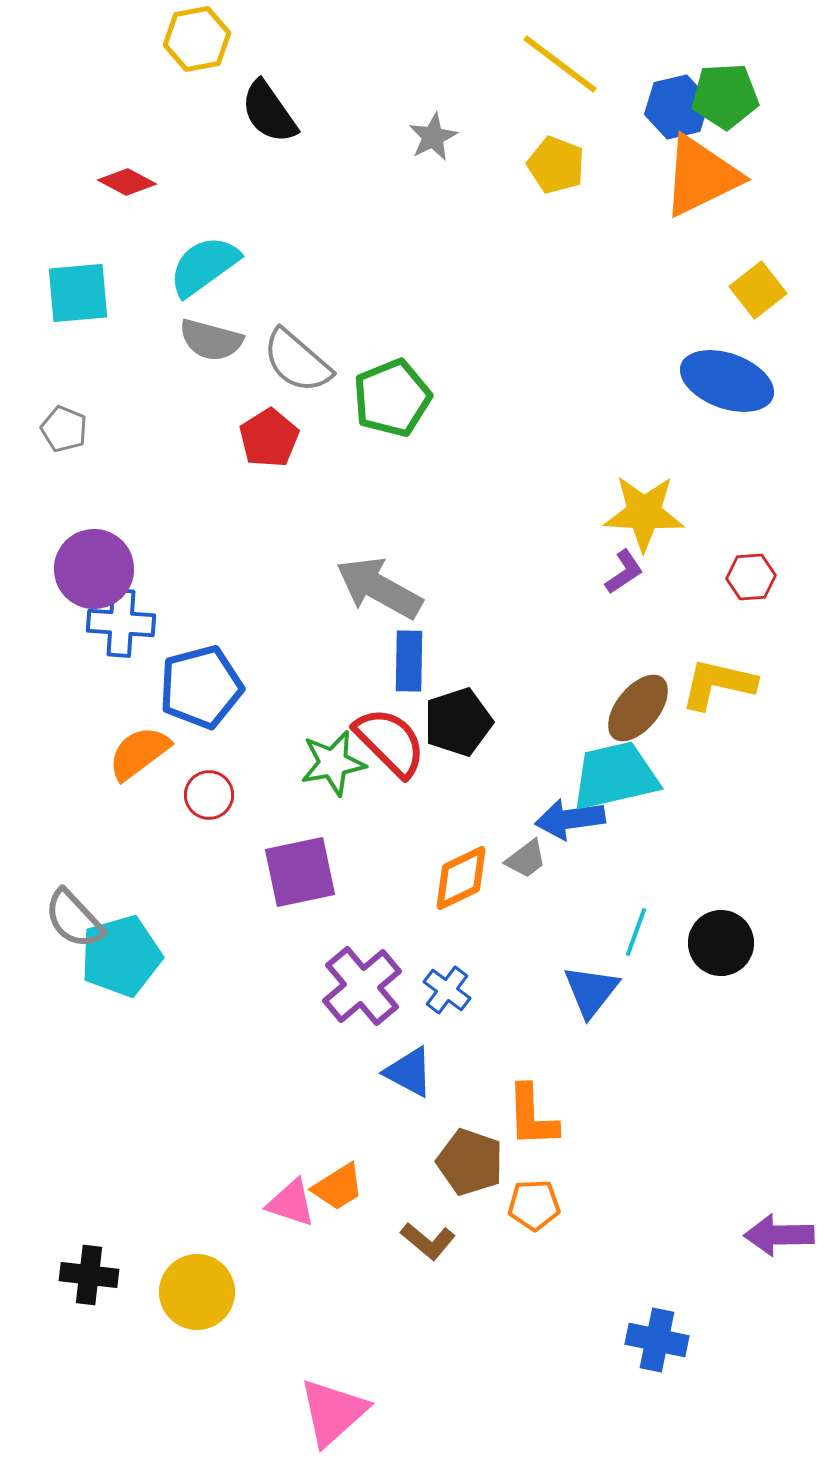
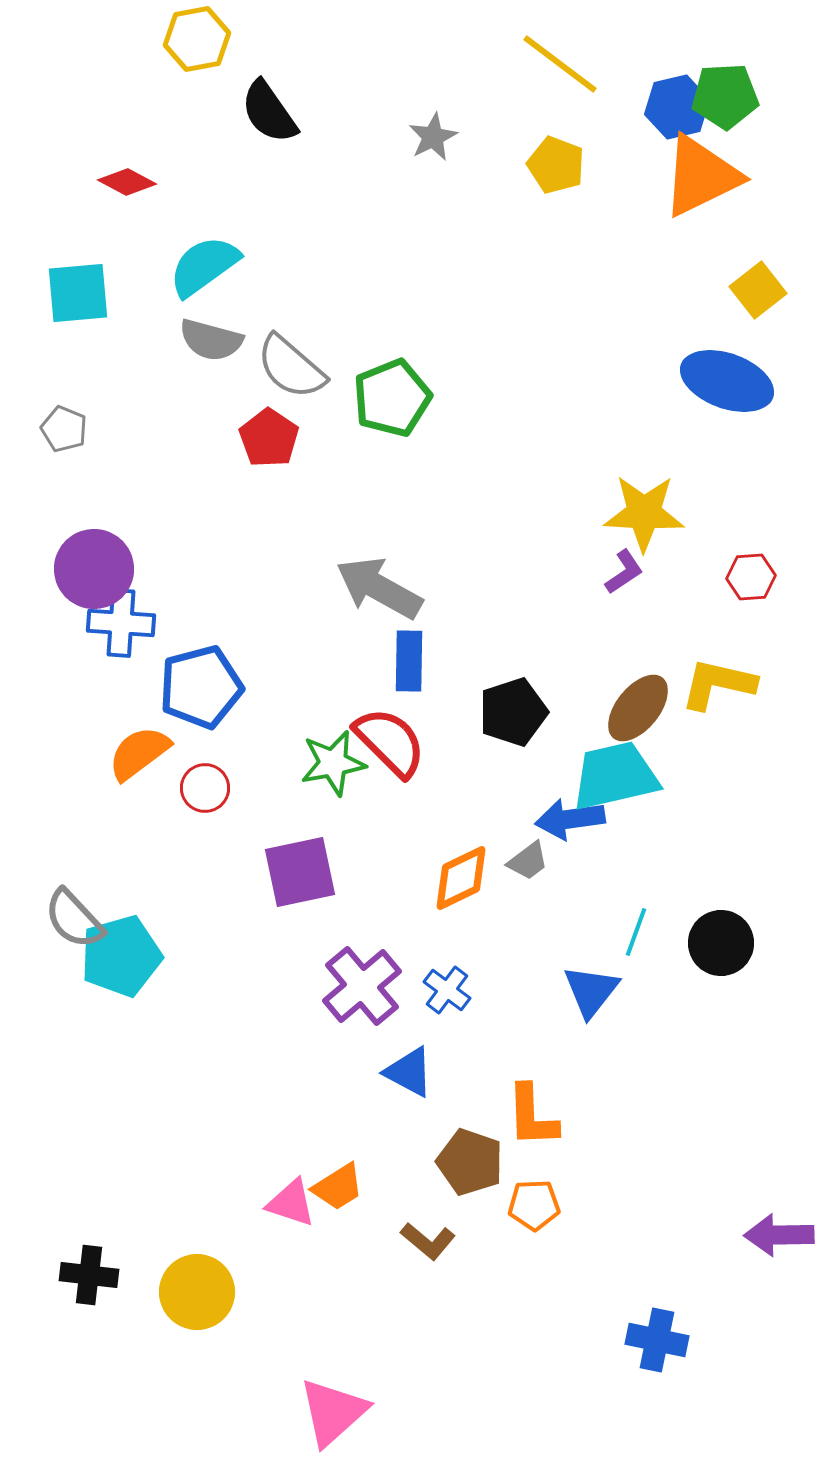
gray semicircle at (297, 361): moved 6 px left, 6 px down
red pentagon at (269, 438): rotated 6 degrees counterclockwise
black pentagon at (458, 722): moved 55 px right, 10 px up
red circle at (209, 795): moved 4 px left, 7 px up
gray trapezoid at (526, 859): moved 2 px right, 2 px down
